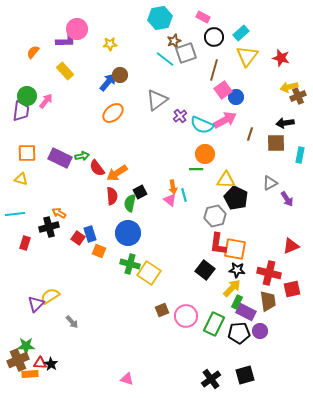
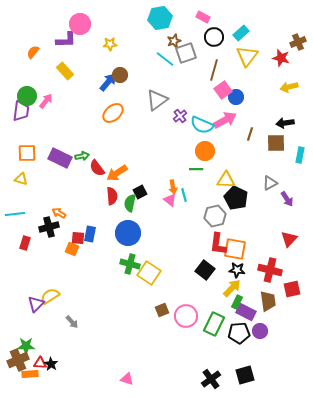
pink circle at (77, 29): moved 3 px right, 5 px up
brown cross at (298, 96): moved 54 px up
orange circle at (205, 154): moved 3 px up
blue rectangle at (90, 234): rotated 28 degrees clockwise
red square at (78, 238): rotated 32 degrees counterclockwise
red triangle at (291, 246): moved 2 px left, 7 px up; rotated 24 degrees counterclockwise
orange square at (99, 251): moved 27 px left, 2 px up
red cross at (269, 273): moved 1 px right, 3 px up
